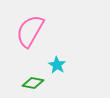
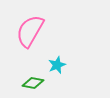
cyan star: rotated 18 degrees clockwise
